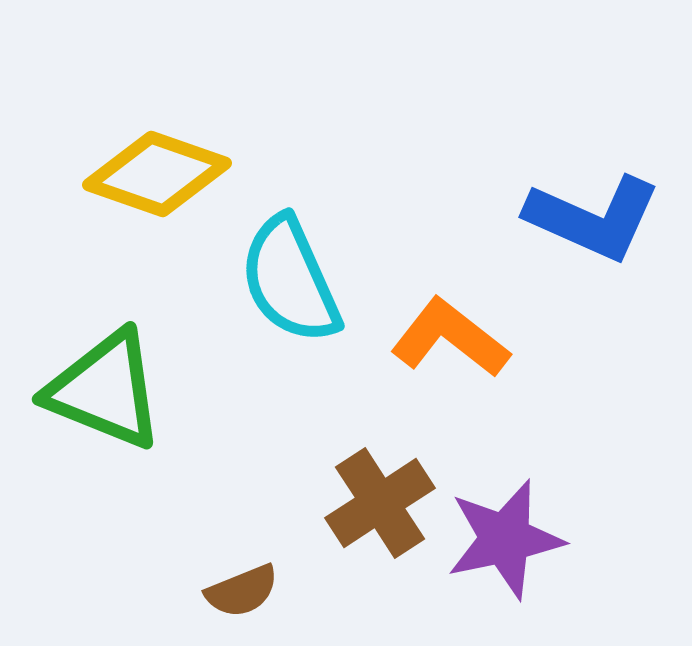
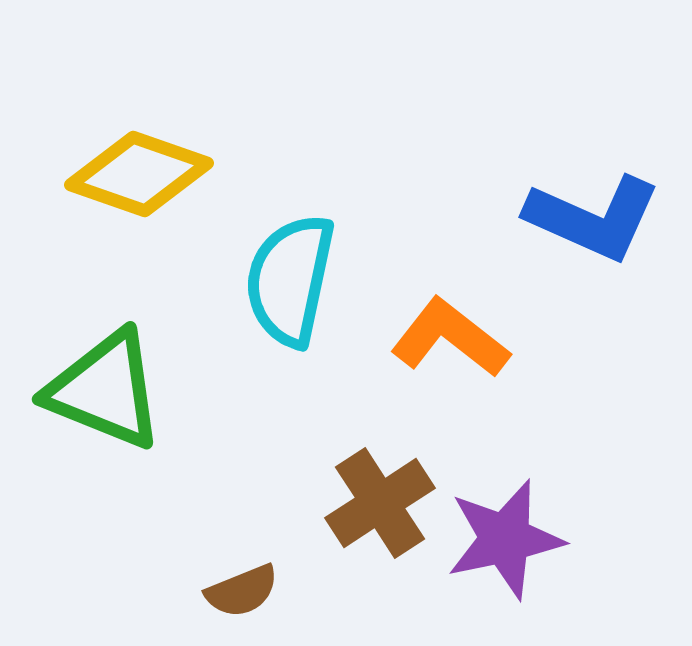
yellow diamond: moved 18 px left
cyan semicircle: rotated 36 degrees clockwise
